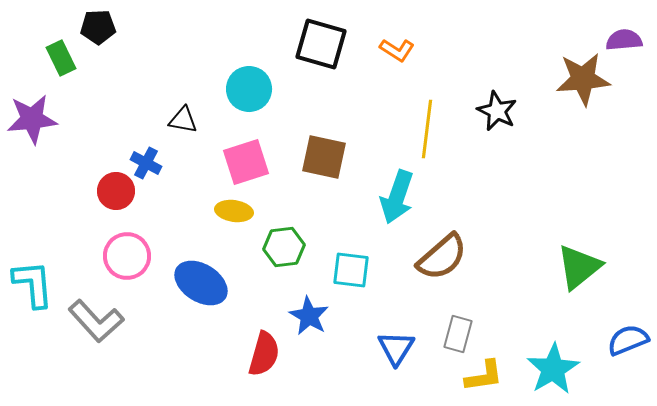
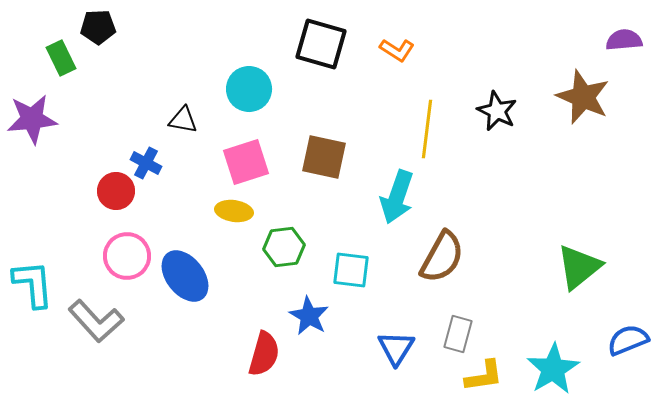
brown star: moved 18 px down; rotated 28 degrees clockwise
brown semicircle: rotated 20 degrees counterclockwise
blue ellipse: moved 16 px left, 7 px up; rotated 20 degrees clockwise
